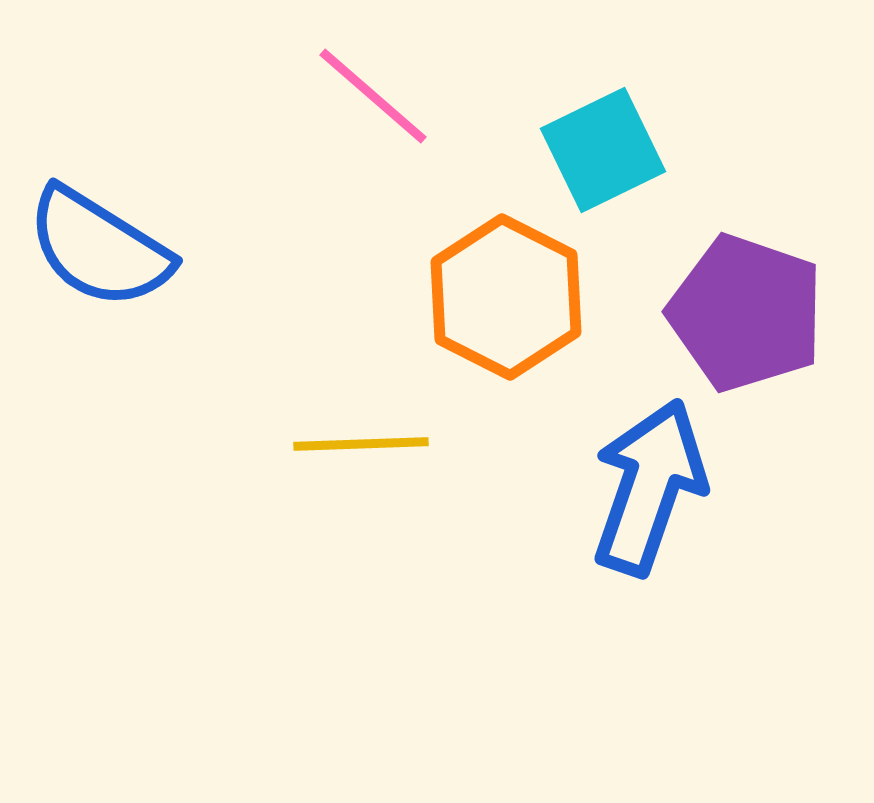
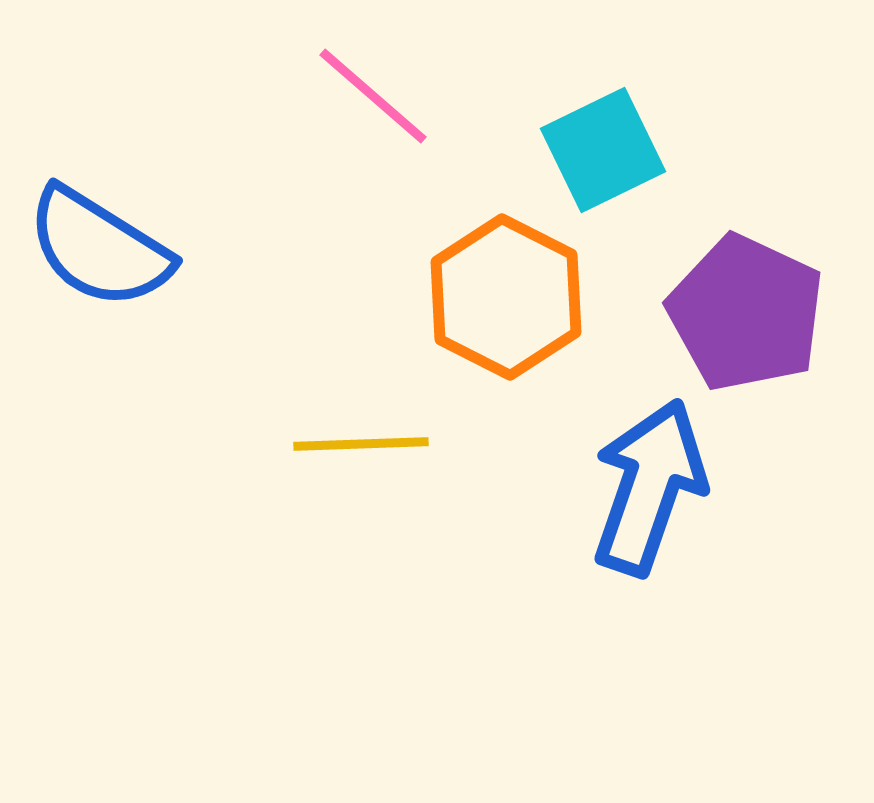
purple pentagon: rotated 6 degrees clockwise
